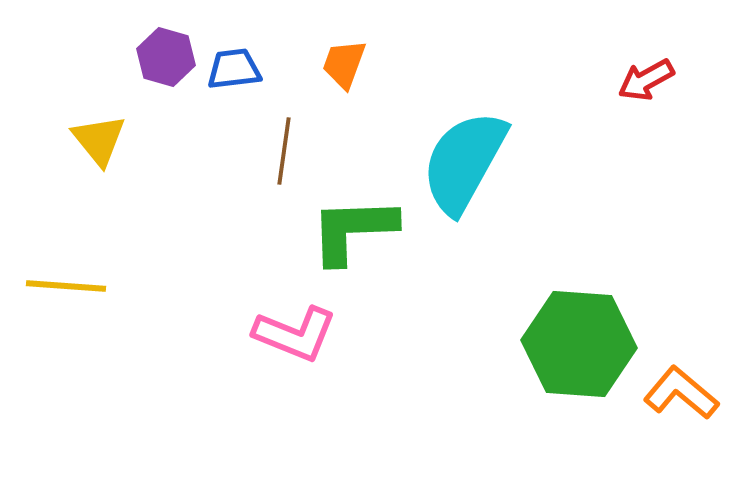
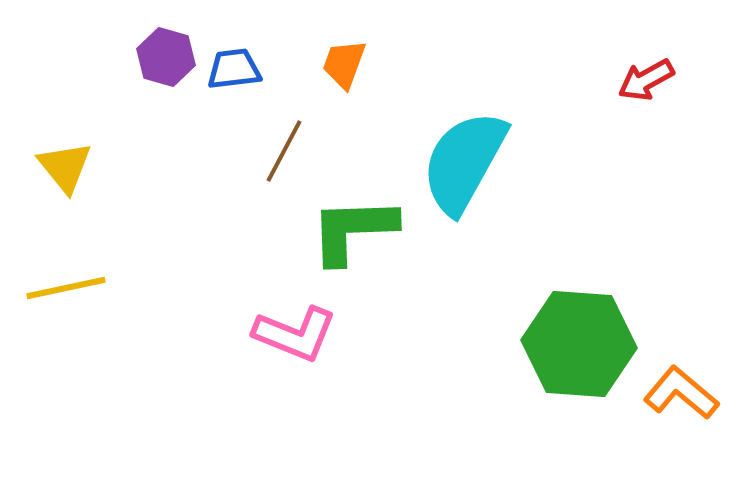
yellow triangle: moved 34 px left, 27 px down
brown line: rotated 20 degrees clockwise
yellow line: moved 2 px down; rotated 16 degrees counterclockwise
